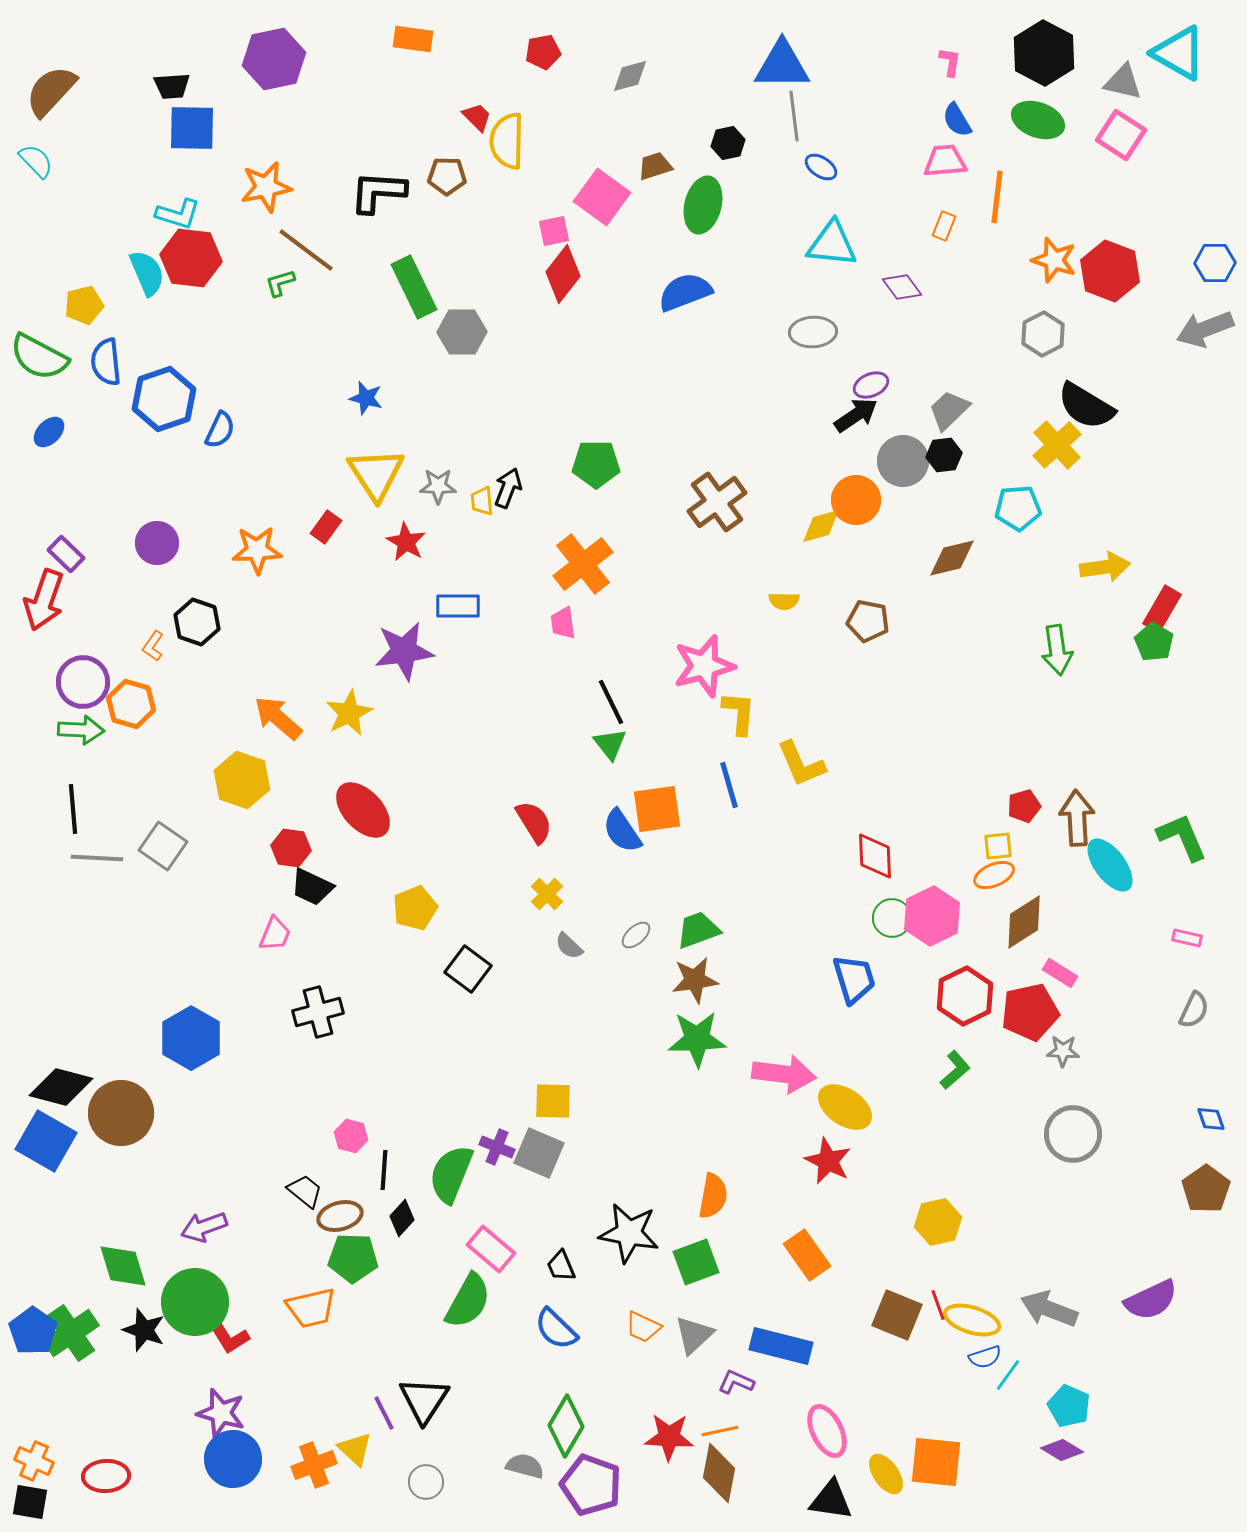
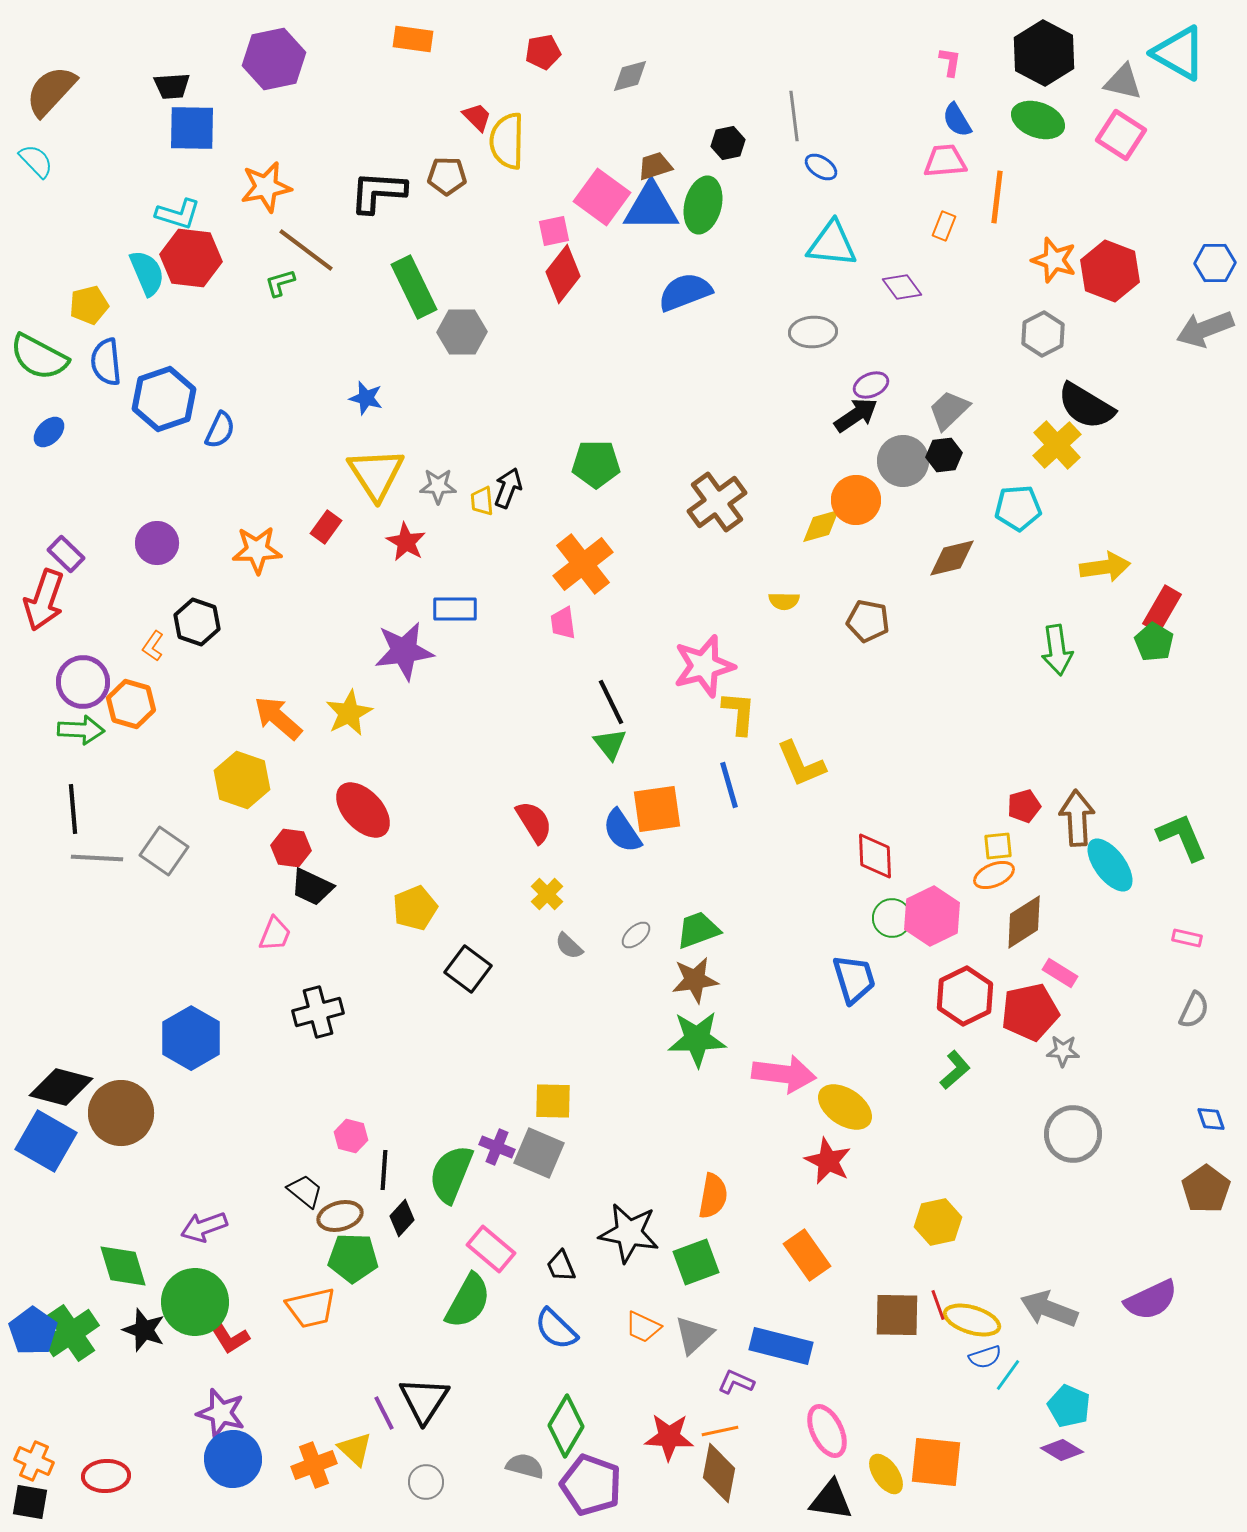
blue triangle at (782, 65): moved 131 px left, 142 px down
yellow pentagon at (84, 305): moved 5 px right
blue rectangle at (458, 606): moved 3 px left, 3 px down
gray square at (163, 846): moved 1 px right, 5 px down
brown square at (897, 1315): rotated 21 degrees counterclockwise
